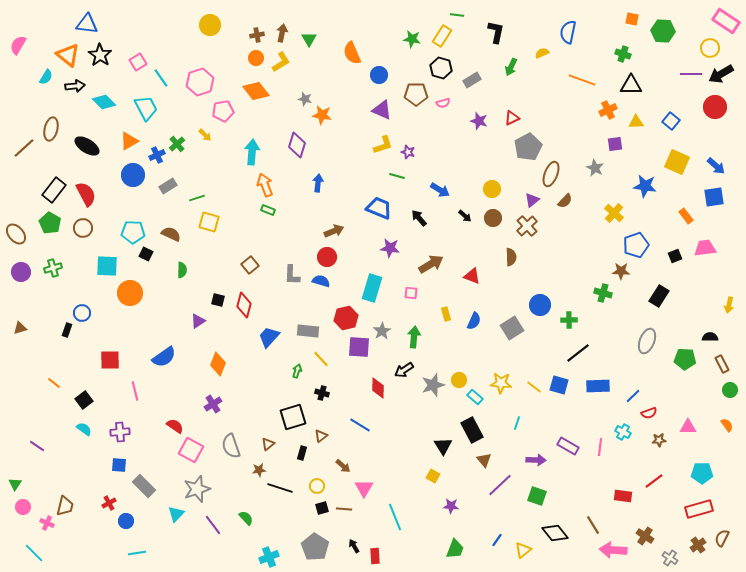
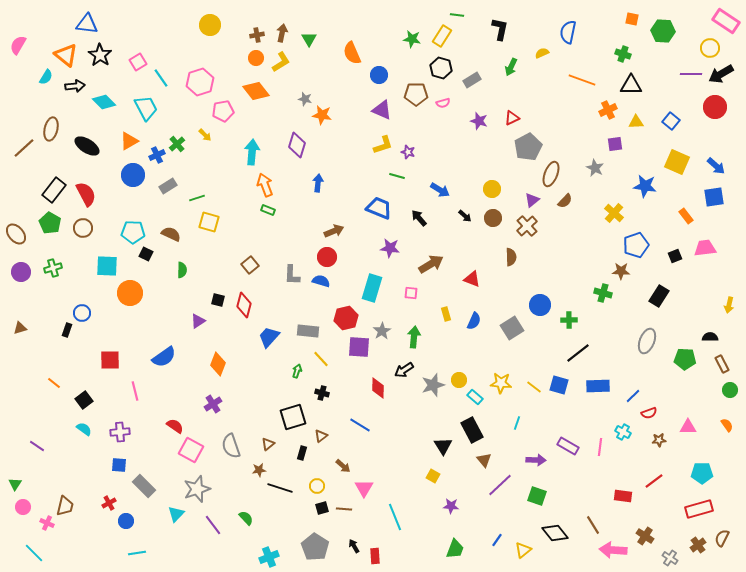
black L-shape at (496, 32): moved 4 px right, 3 px up
orange triangle at (68, 55): moved 2 px left
red triangle at (472, 276): moved 3 px down
